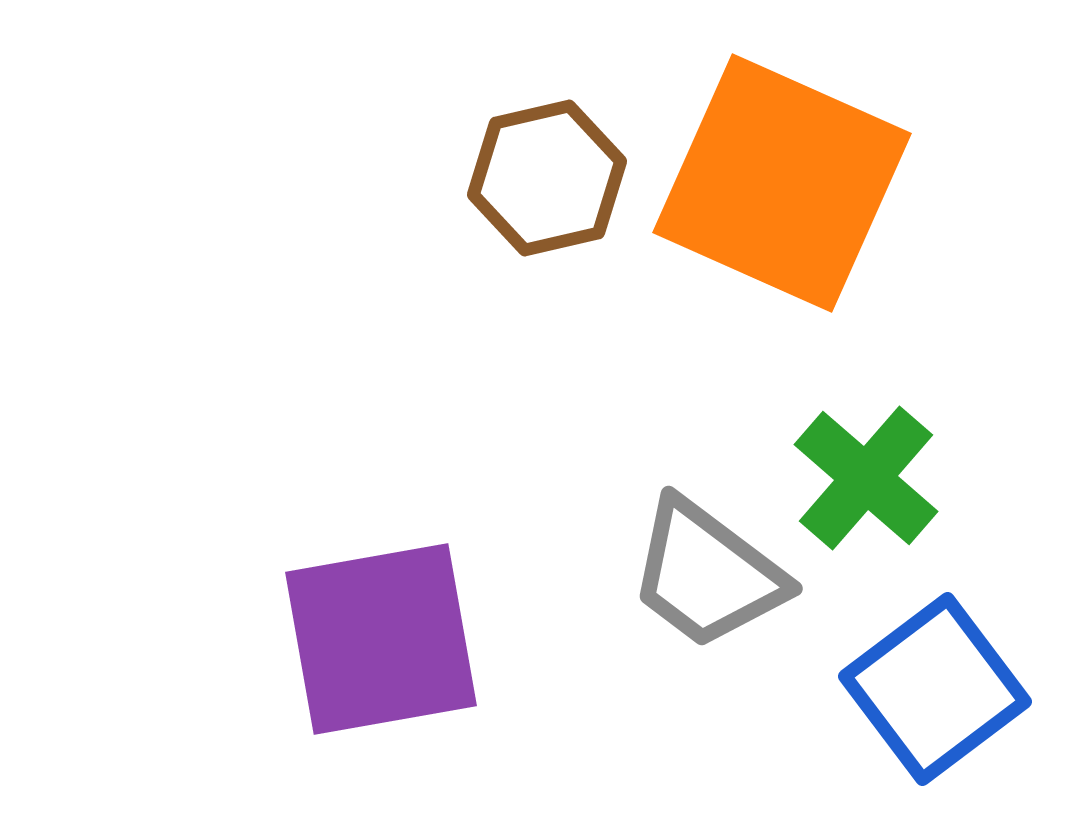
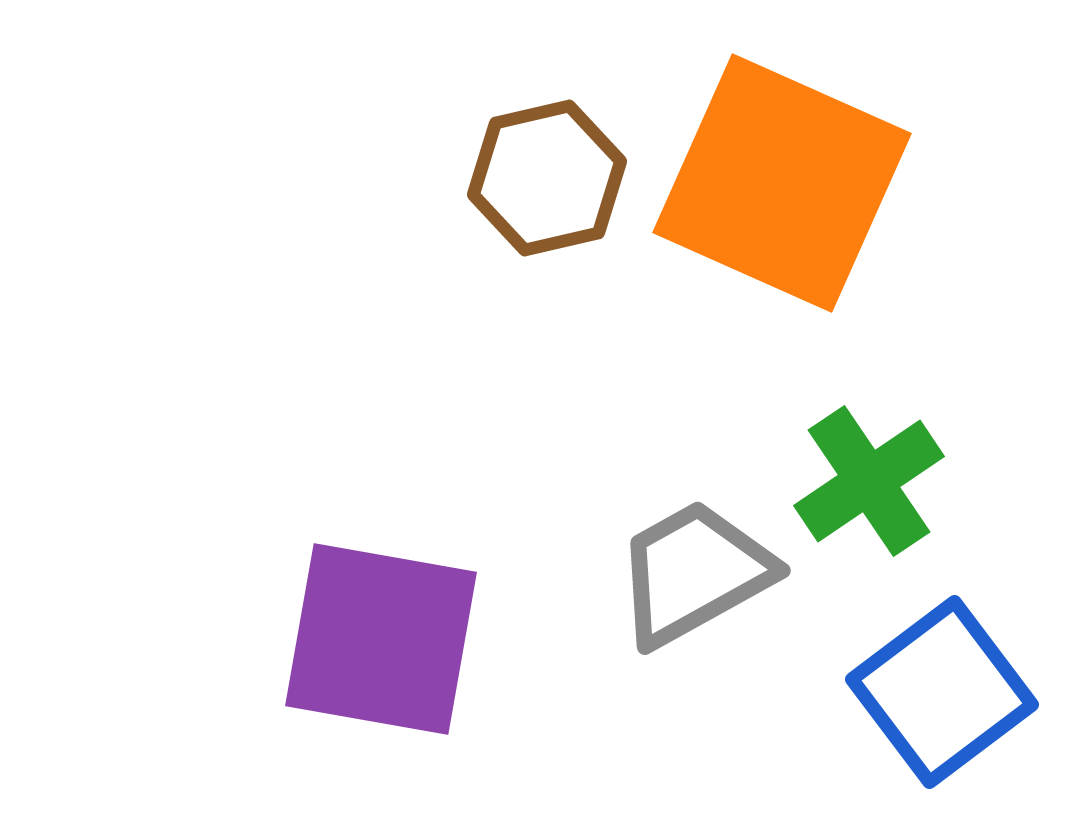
green cross: moved 3 px right, 3 px down; rotated 15 degrees clockwise
gray trapezoid: moved 13 px left, 1 px up; rotated 114 degrees clockwise
purple square: rotated 20 degrees clockwise
blue square: moved 7 px right, 3 px down
